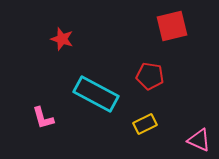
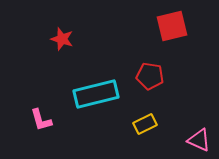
cyan rectangle: rotated 42 degrees counterclockwise
pink L-shape: moved 2 px left, 2 px down
